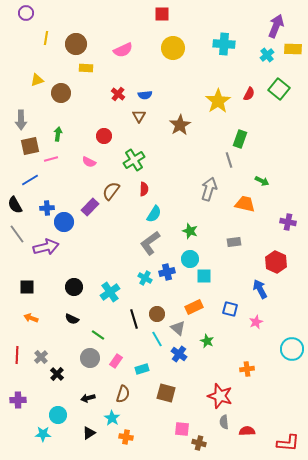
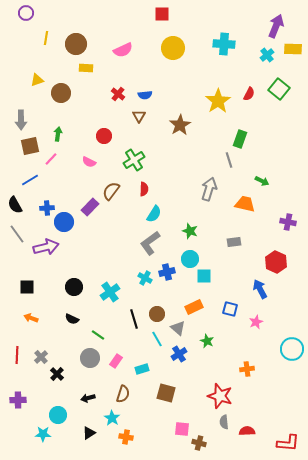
pink line at (51, 159): rotated 32 degrees counterclockwise
blue cross at (179, 354): rotated 21 degrees clockwise
